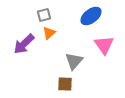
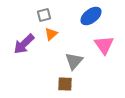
orange triangle: moved 2 px right, 1 px down
